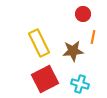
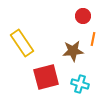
red circle: moved 2 px down
orange line: moved 2 px down
yellow rectangle: moved 17 px left; rotated 8 degrees counterclockwise
red square: moved 1 px right, 2 px up; rotated 12 degrees clockwise
